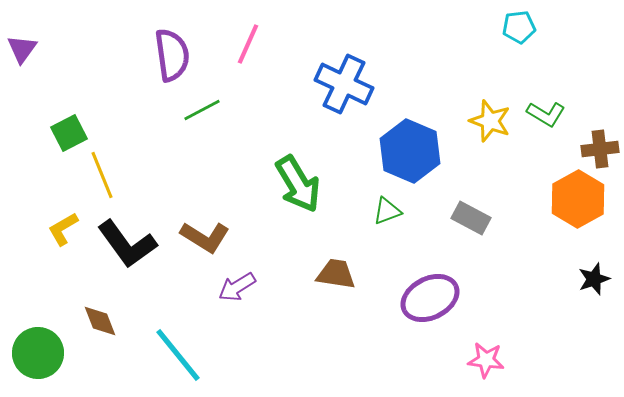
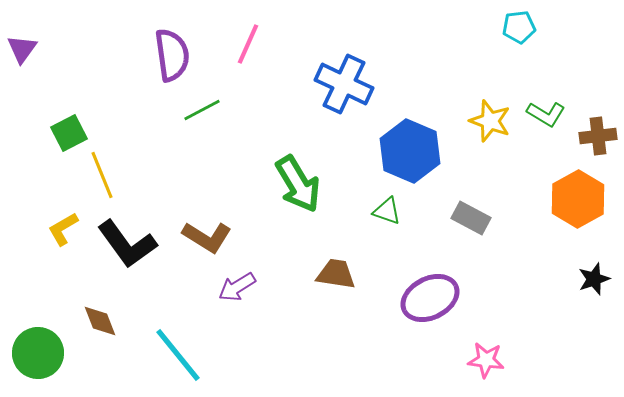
brown cross: moved 2 px left, 13 px up
green triangle: rotated 40 degrees clockwise
brown L-shape: moved 2 px right
